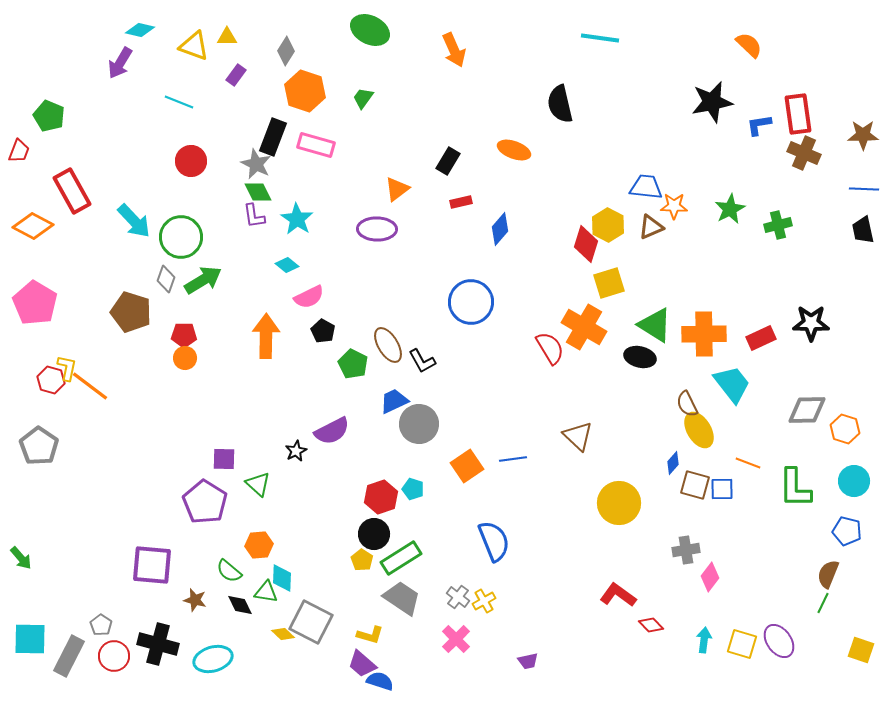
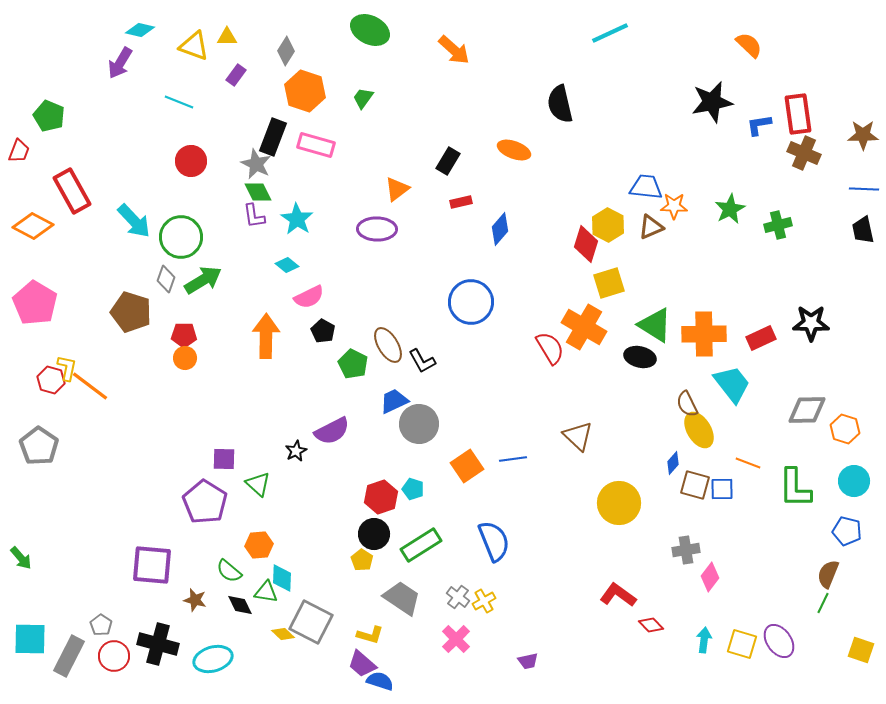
cyan line at (600, 38): moved 10 px right, 5 px up; rotated 33 degrees counterclockwise
orange arrow at (454, 50): rotated 24 degrees counterclockwise
green rectangle at (401, 558): moved 20 px right, 13 px up
